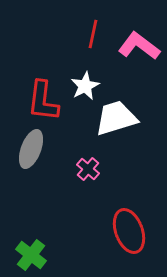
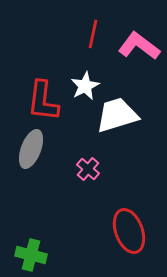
white trapezoid: moved 1 px right, 3 px up
green cross: rotated 24 degrees counterclockwise
